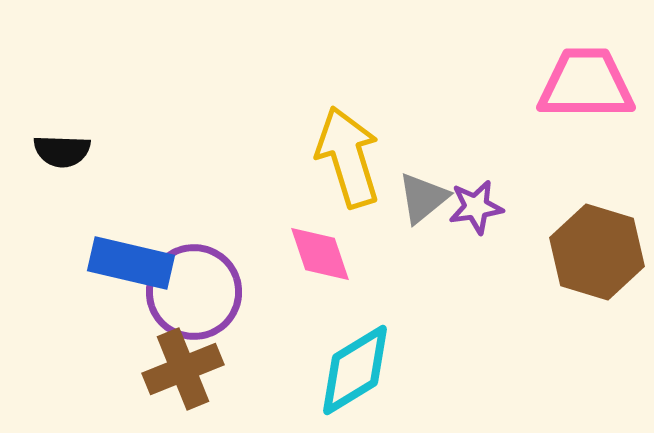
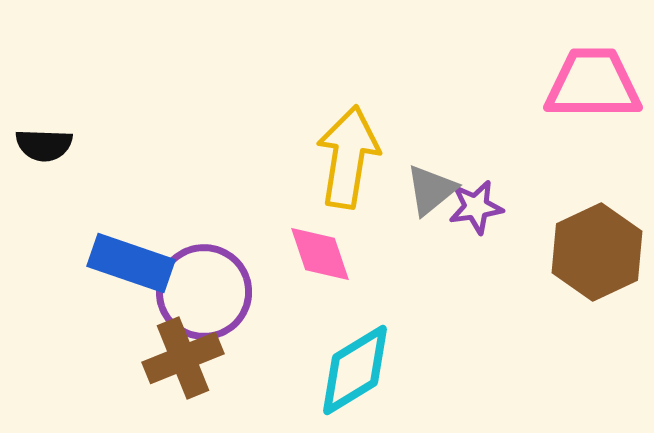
pink trapezoid: moved 7 px right
black semicircle: moved 18 px left, 6 px up
yellow arrow: rotated 26 degrees clockwise
gray triangle: moved 8 px right, 8 px up
brown hexagon: rotated 18 degrees clockwise
blue rectangle: rotated 6 degrees clockwise
purple circle: moved 10 px right
brown cross: moved 11 px up
